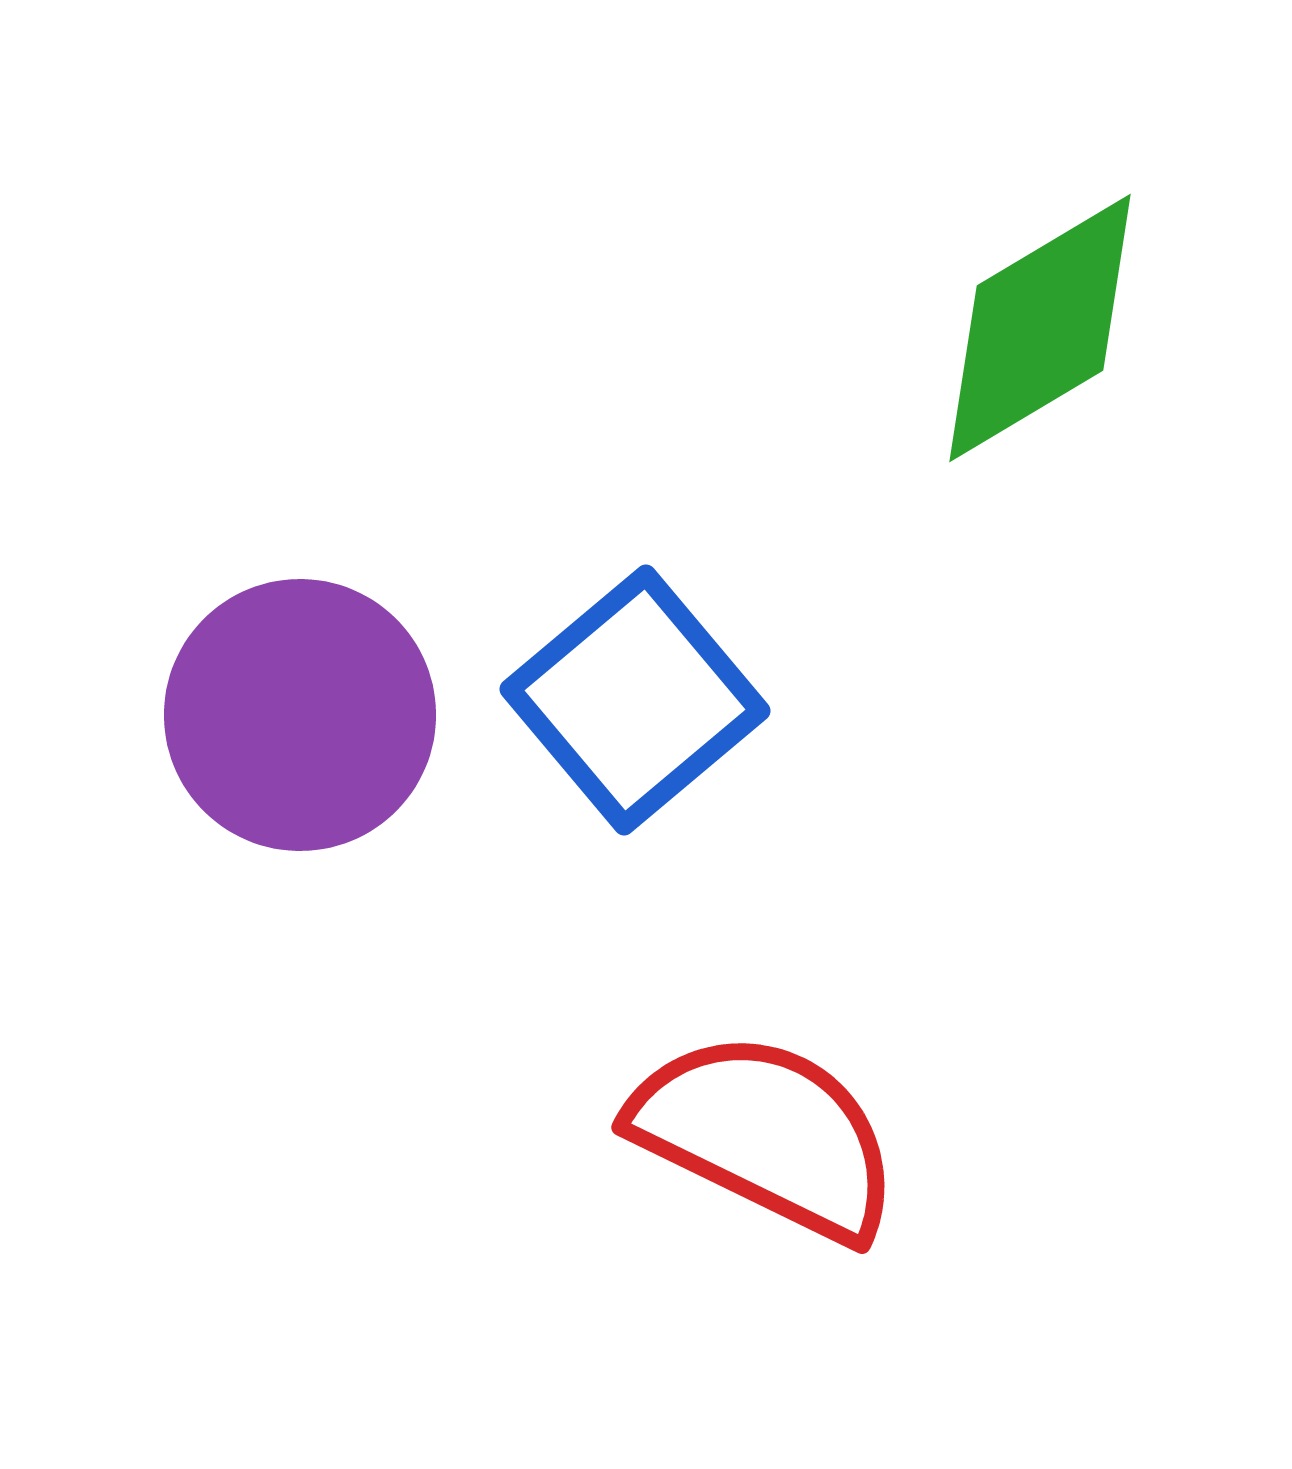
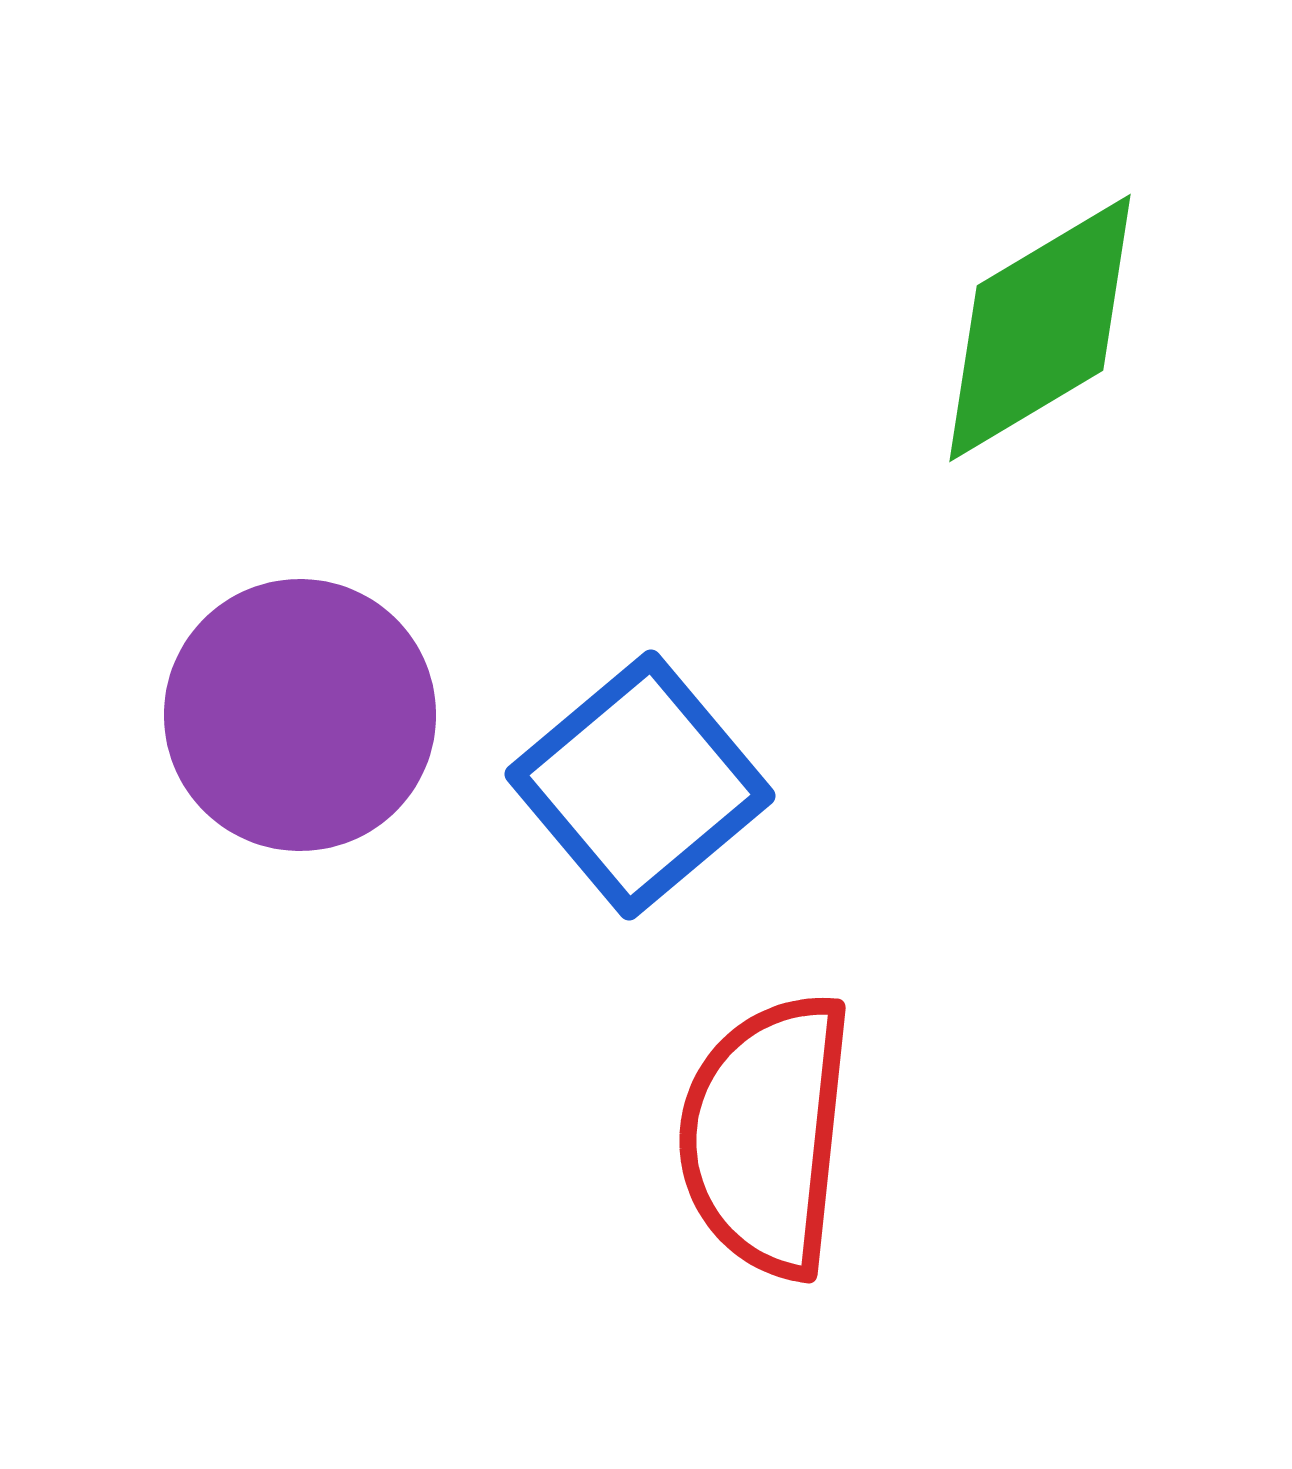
blue square: moved 5 px right, 85 px down
red semicircle: rotated 110 degrees counterclockwise
